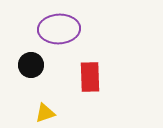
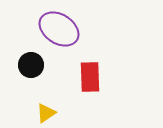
purple ellipse: rotated 36 degrees clockwise
yellow triangle: moved 1 px right; rotated 15 degrees counterclockwise
